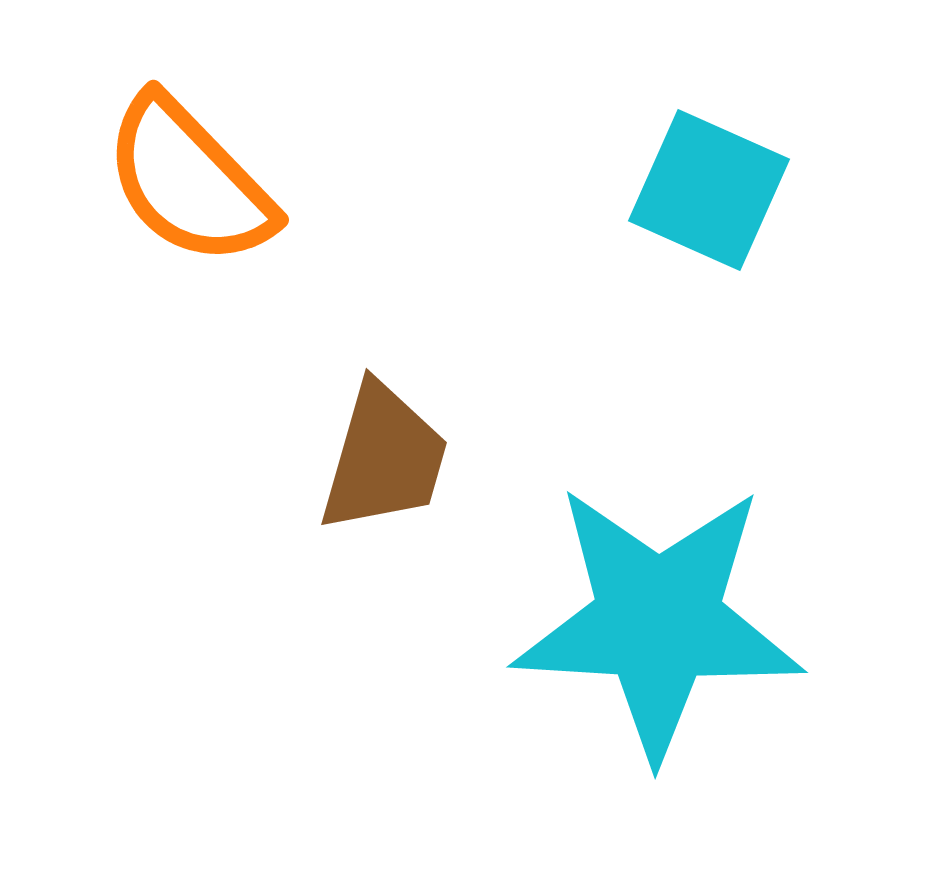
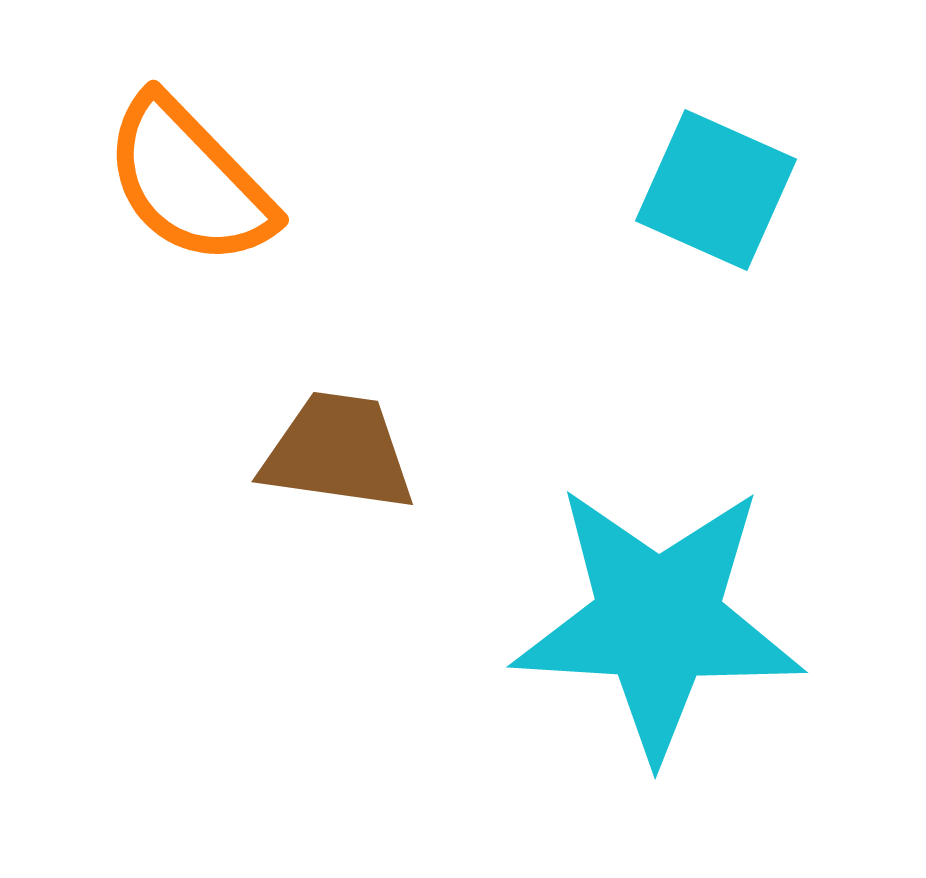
cyan square: moved 7 px right
brown trapezoid: moved 46 px left, 6 px up; rotated 98 degrees counterclockwise
